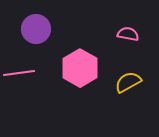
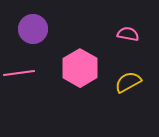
purple circle: moved 3 px left
